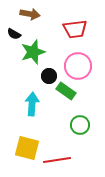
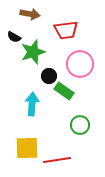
red trapezoid: moved 9 px left, 1 px down
black semicircle: moved 3 px down
pink circle: moved 2 px right, 2 px up
green rectangle: moved 2 px left
yellow square: rotated 15 degrees counterclockwise
